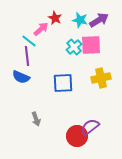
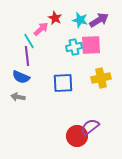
cyan line: rotated 21 degrees clockwise
cyan cross: rotated 28 degrees clockwise
gray arrow: moved 18 px left, 22 px up; rotated 120 degrees clockwise
